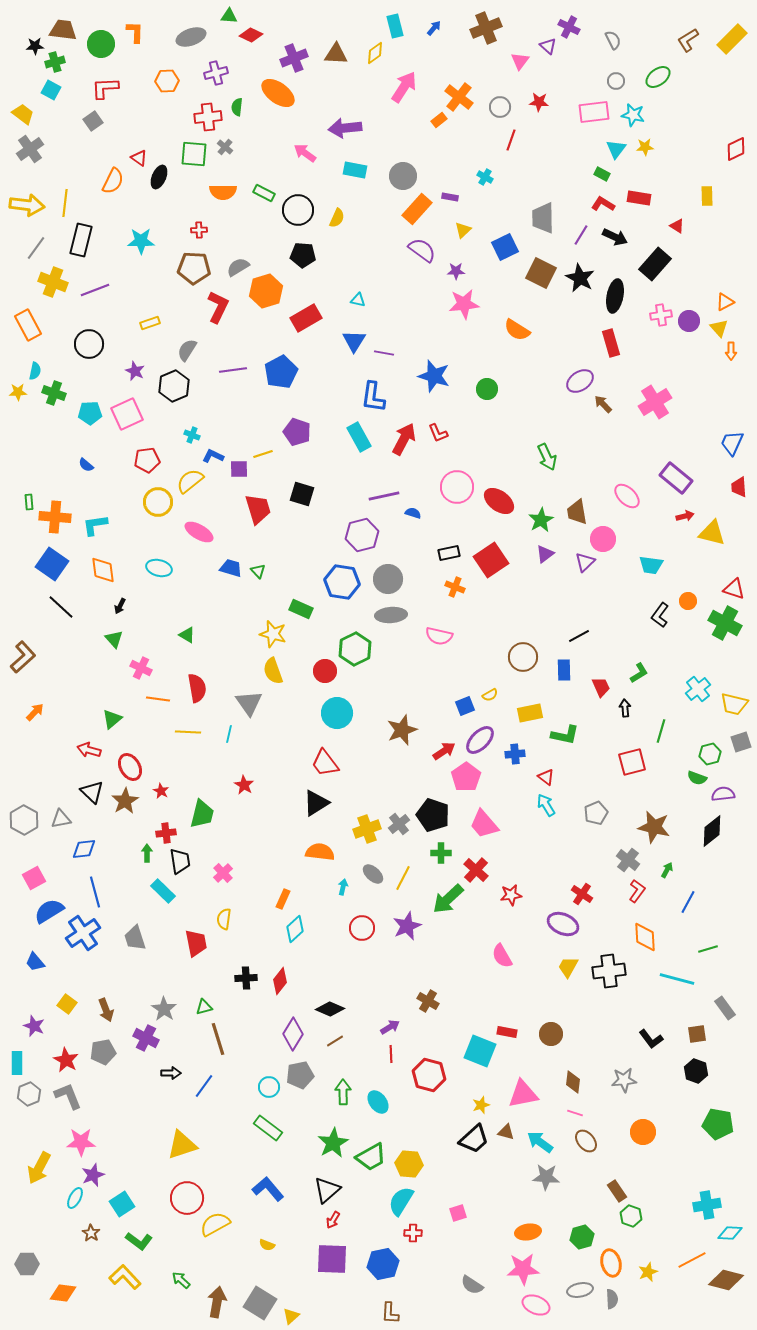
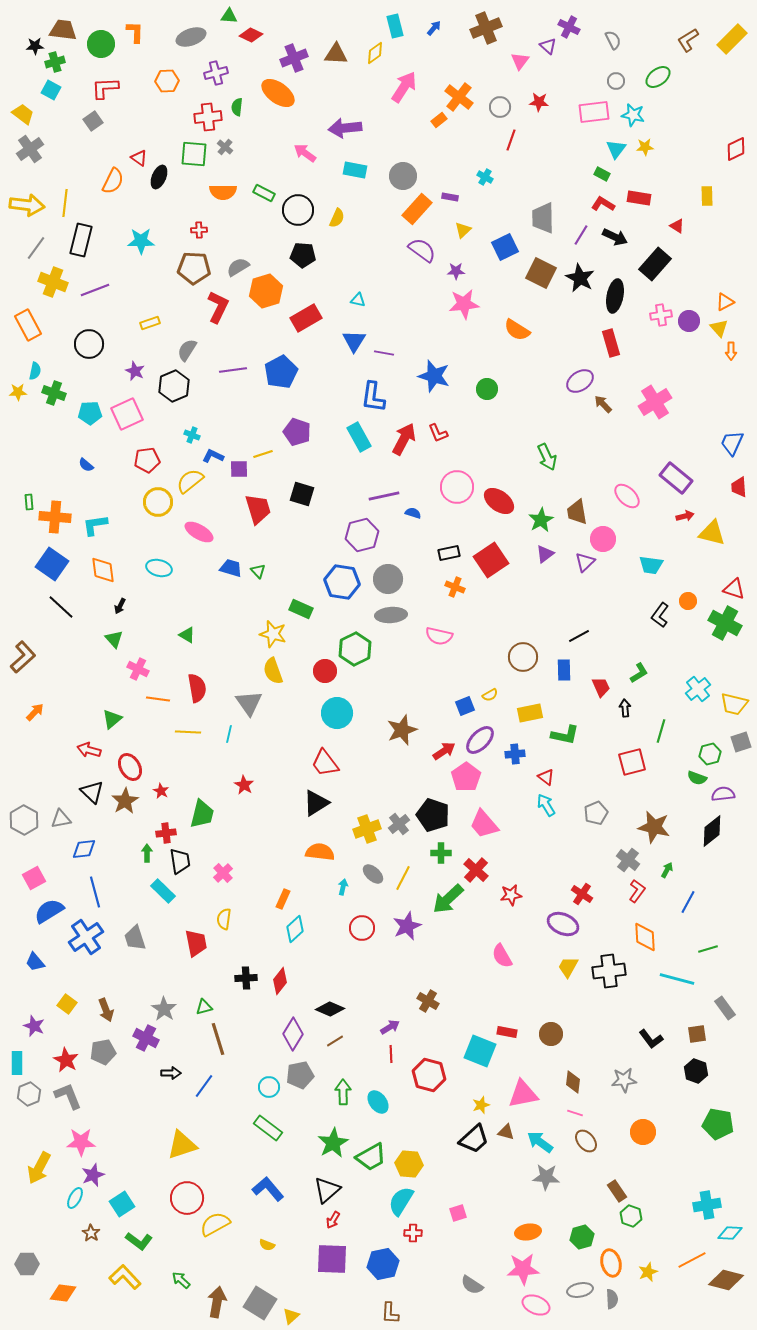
pink cross at (141, 668): moved 3 px left, 1 px down
blue cross at (83, 933): moved 3 px right, 4 px down
